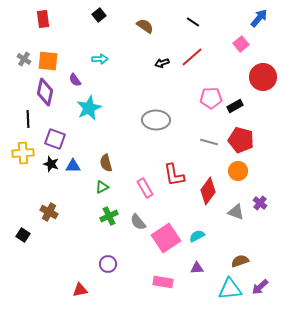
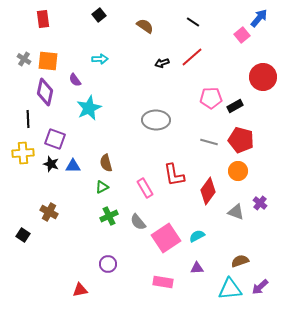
pink square at (241, 44): moved 1 px right, 9 px up
